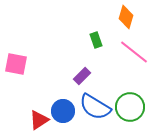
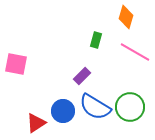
green rectangle: rotated 35 degrees clockwise
pink line: moved 1 px right; rotated 8 degrees counterclockwise
red triangle: moved 3 px left, 3 px down
